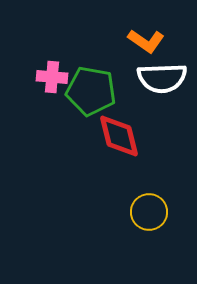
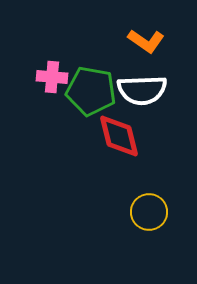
white semicircle: moved 20 px left, 12 px down
